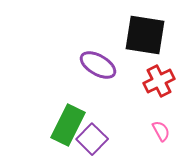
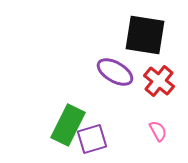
purple ellipse: moved 17 px right, 7 px down
red cross: rotated 24 degrees counterclockwise
pink semicircle: moved 3 px left
purple square: rotated 28 degrees clockwise
